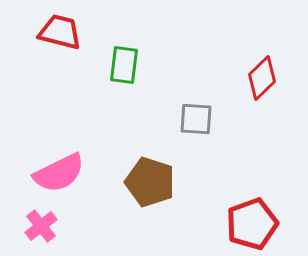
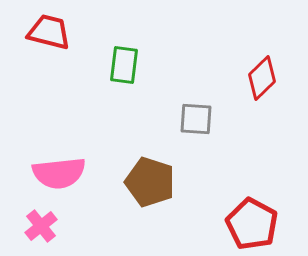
red trapezoid: moved 11 px left
pink semicircle: rotated 20 degrees clockwise
red pentagon: rotated 24 degrees counterclockwise
